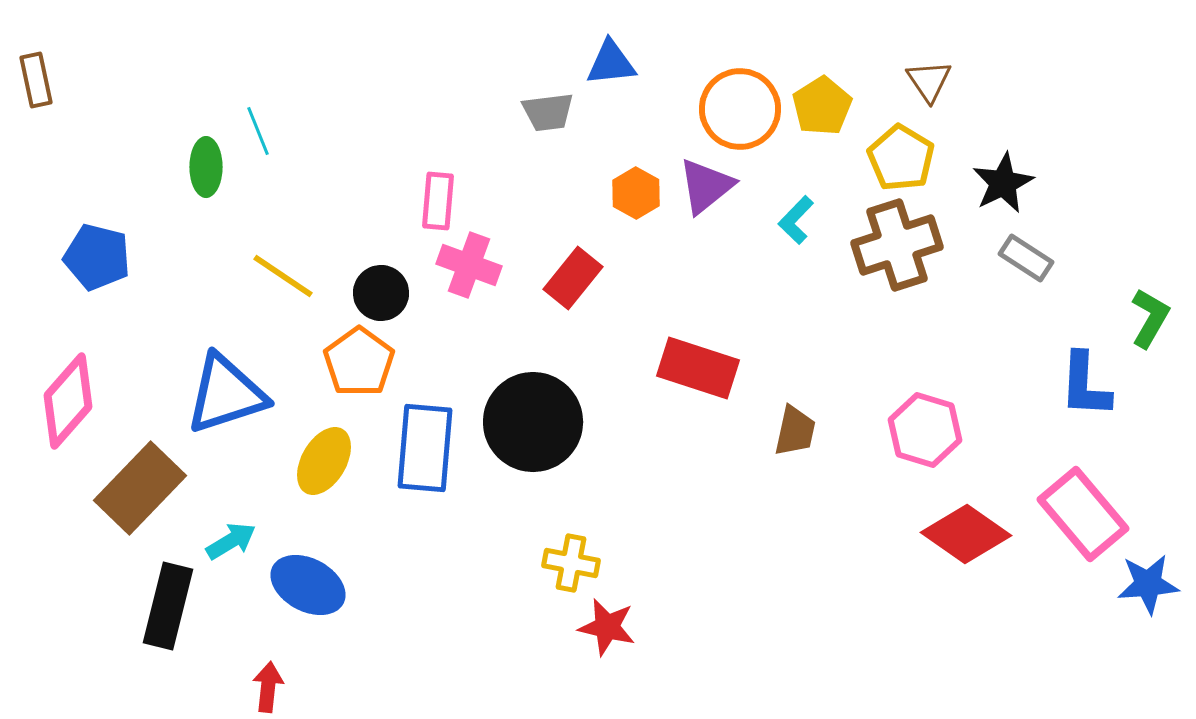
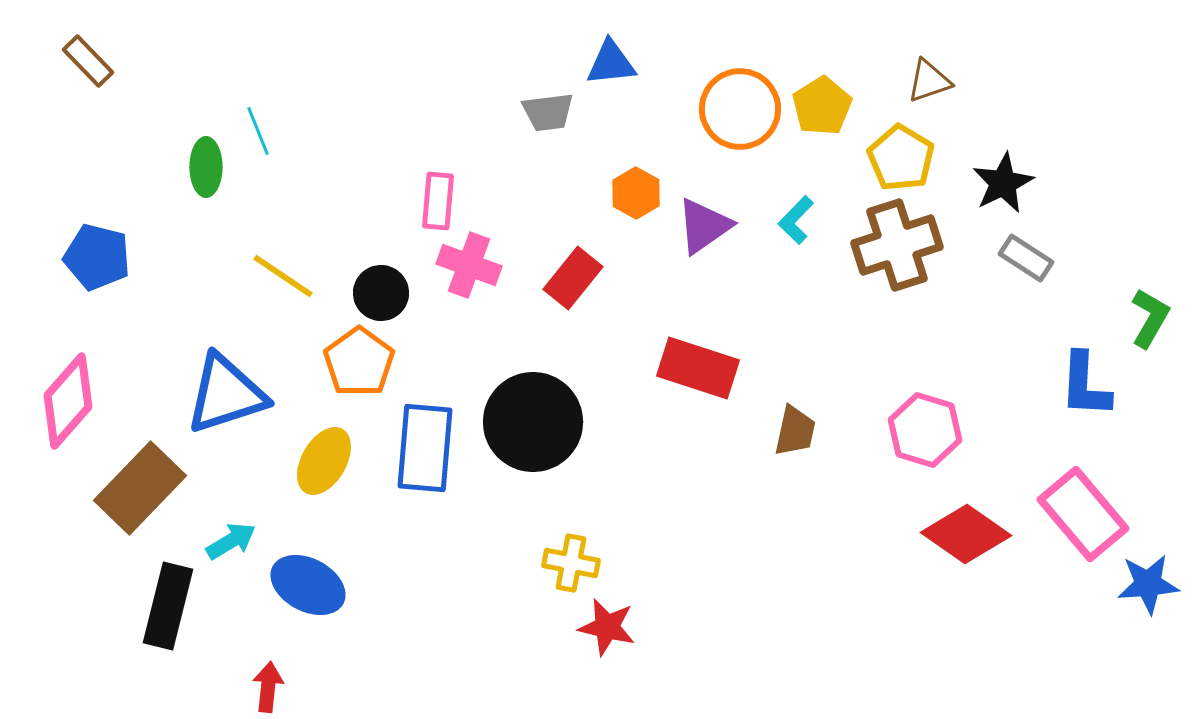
brown rectangle at (36, 80): moved 52 px right, 19 px up; rotated 32 degrees counterclockwise
brown triangle at (929, 81): rotated 45 degrees clockwise
purple triangle at (706, 186): moved 2 px left, 40 px down; rotated 4 degrees clockwise
